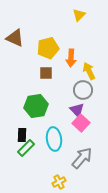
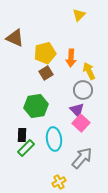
yellow pentagon: moved 3 px left, 5 px down
brown square: rotated 32 degrees counterclockwise
